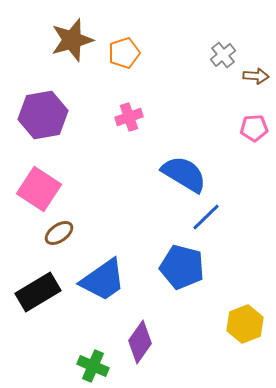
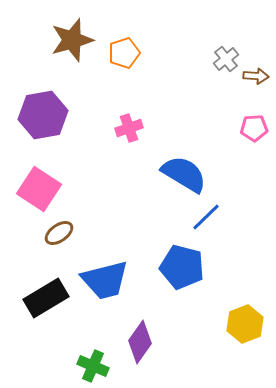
gray cross: moved 3 px right, 4 px down
pink cross: moved 11 px down
blue trapezoid: moved 2 px right; rotated 21 degrees clockwise
black rectangle: moved 8 px right, 6 px down
